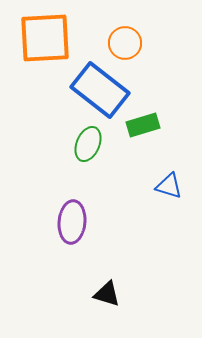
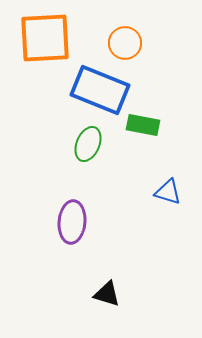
blue rectangle: rotated 16 degrees counterclockwise
green rectangle: rotated 28 degrees clockwise
blue triangle: moved 1 px left, 6 px down
